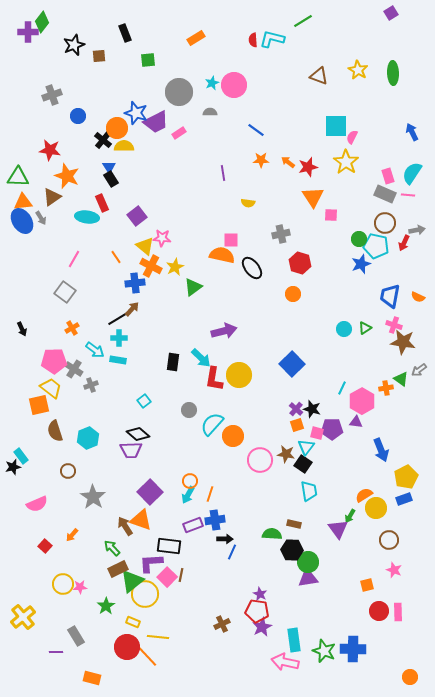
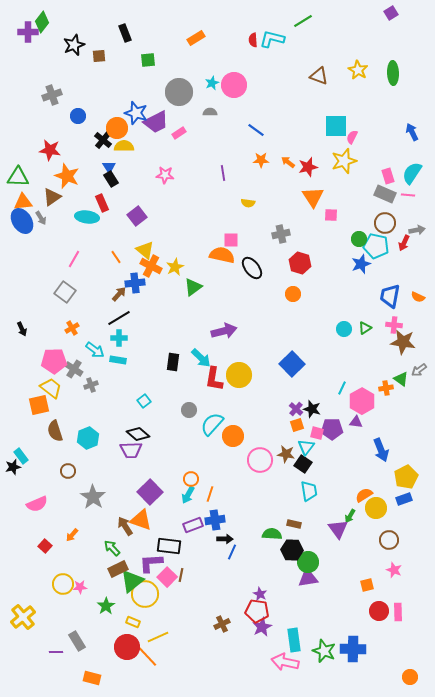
yellow star at (346, 162): moved 2 px left, 1 px up; rotated 20 degrees clockwise
pink star at (162, 238): moved 3 px right, 63 px up
yellow triangle at (145, 246): moved 4 px down
brown arrow at (132, 309): moved 13 px left, 15 px up
pink cross at (394, 325): rotated 14 degrees counterclockwise
orange circle at (190, 481): moved 1 px right, 2 px up
gray rectangle at (76, 636): moved 1 px right, 5 px down
yellow line at (158, 637): rotated 30 degrees counterclockwise
